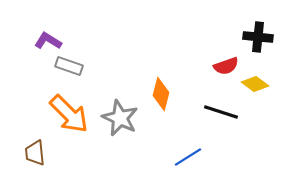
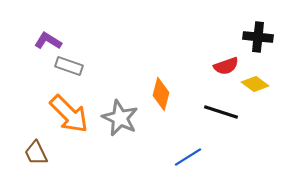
brown trapezoid: moved 1 px right; rotated 20 degrees counterclockwise
